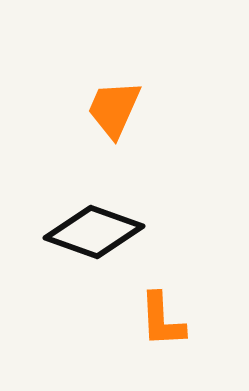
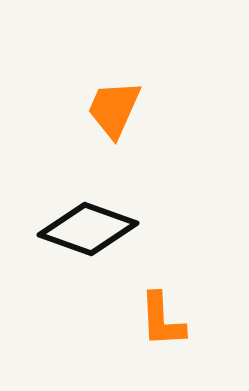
black diamond: moved 6 px left, 3 px up
